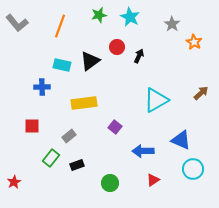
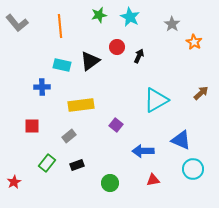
orange line: rotated 25 degrees counterclockwise
yellow rectangle: moved 3 px left, 2 px down
purple square: moved 1 px right, 2 px up
green rectangle: moved 4 px left, 5 px down
red triangle: rotated 24 degrees clockwise
